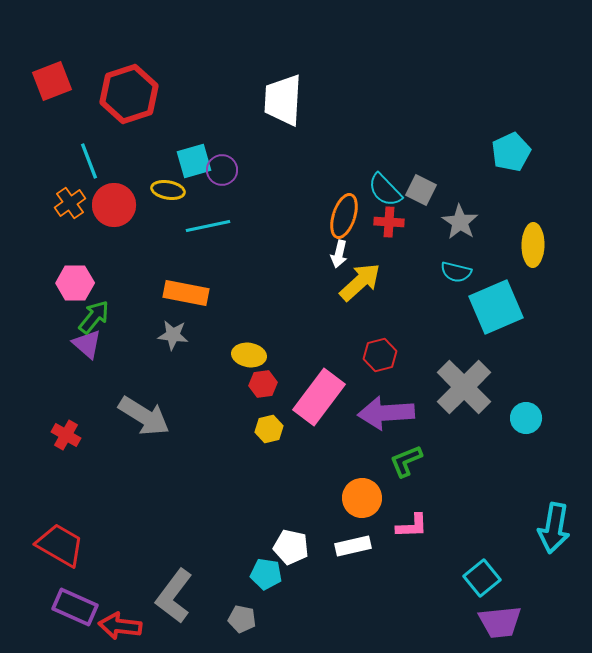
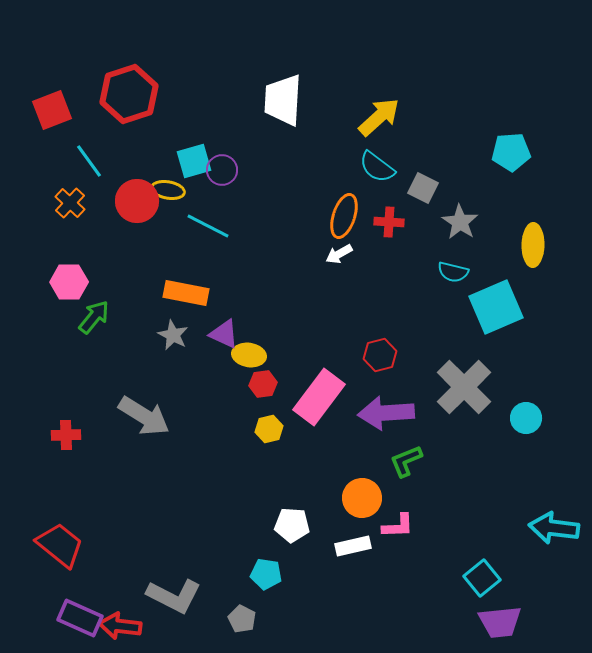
red square at (52, 81): moved 29 px down
cyan pentagon at (511, 152): rotated 21 degrees clockwise
cyan line at (89, 161): rotated 15 degrees counterclockwise
cyan semicircle at (385, 190): moved 8 px left, 23 px up; rotated 9 degrees counterclockwise
gray square at (421, 190): moved 2 px right, 2 px up
orange cross at (70, 203): rotated 12 degrees counterclockwise
red circle at (114, 205): moved 23 px right, 4 px up
cyan line at (208, 226): rotated 39 degrees clockwise
white arrow at (339, 254): rotated 48 degrees clockwise
cyan semicircle at (456, 272): moved 3 px left
yellow arrow at (360, 282): moved 19 px right, 165 px up
pink hexagon at (75, 283): moved 6 px left, 1 px up
gray star at (173, 335): rotated 20 degrees clockwise
purple triangle at (87, 344): moved 137 px right, 10 px up; rotated 16 degrees counterclockwise
red cross at (66, 435): rotated 32 degrees counterclockwise
pink L-shape at (412, 526): moved 14 px left
cyan arrow at (554, 528): rotated 87 degrees clockwise
red trapezoid at (60, 545): rotated 9 degrees clockwise
white pentagon at (291, 547): moved 1 px right, 22 px up; rotated 8 degrees counterclockwise
gray L-shape at (174, 596): rotated 100 degrees counterclockwise
purple rectangle at (75, 607): moved 5 px right, 11 px down
gray pentagon at (242, 619): rotated 16 degrees clockwise
